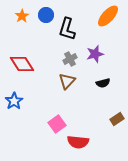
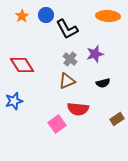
orange ellipse: rotated 50 degrees clockwise
black L-shape: rotated 45 degrees counterclockwise
gray cross: rotated 24 degrees counterclockwise
red diamond: moved 1 px down
brown triangle: rotated 24 degrees clockwise
blue star: rotated 18 degrees clockwise
red semicircle: moved 33 px up
